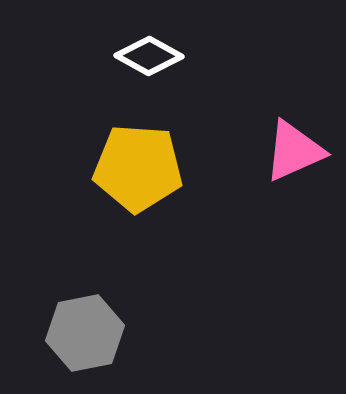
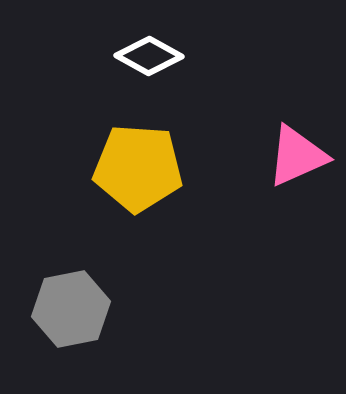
pink triangle: moved 3 px right, 5 px down
gray hexagon: moved 14 px left, 24 px up
